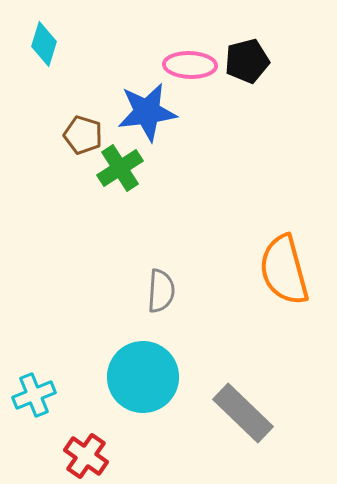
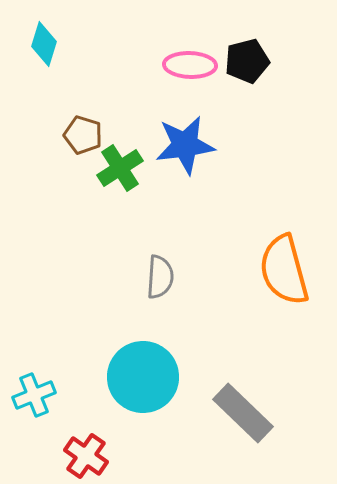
blue star: moved 38 px right, 33 px down
gray semicircle: moved 1 px left, 14 px up
